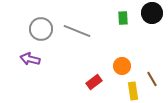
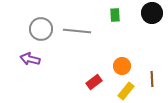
green rectangle: moved 8 px left, 3 px up
gray line: rotated 16 degrees counterclockwise
brown line: rotated 28 degrees clockwise
yellow rectangle: moved 7 px left; rotated 48 degrees clockwise
